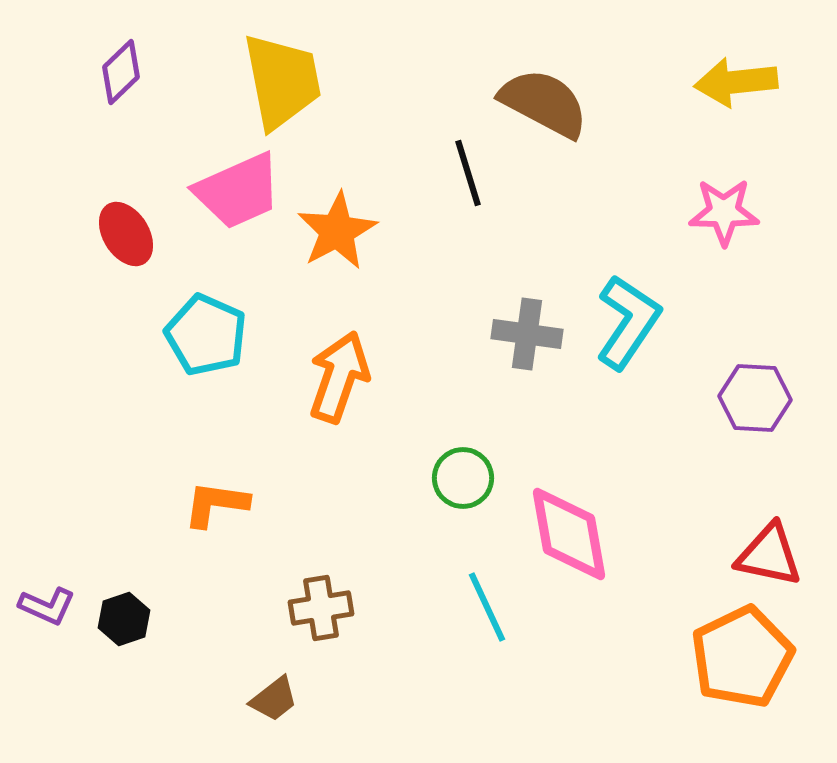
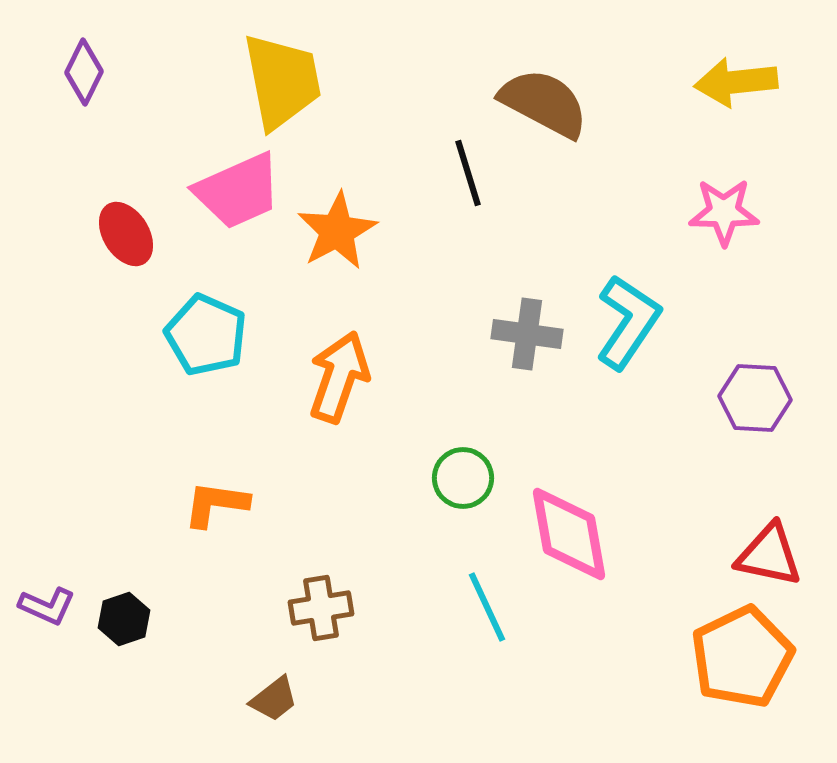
purple diamond: moved 37 px left; rotated 20 degrees counterclockwise
